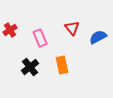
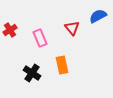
blue semicircle: moved 21 px up
black cross: moved 2 px right, 6 px down; rotated 18 degrees counterclockwise
